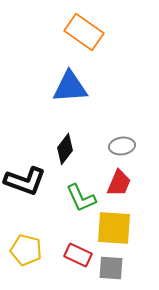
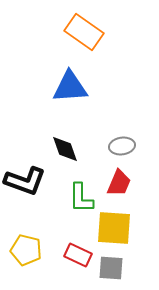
black diamond: rotated 56 degrees counterclockwise
green L-shape: rotated 24 degrees clockwise
